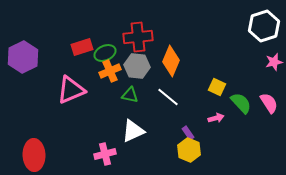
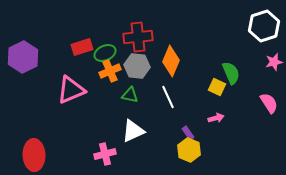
white line: rotated 25 degrees clockwise
green semicircle: moved 10 px left, 30 px up; rotated 20 degrees clockwise
